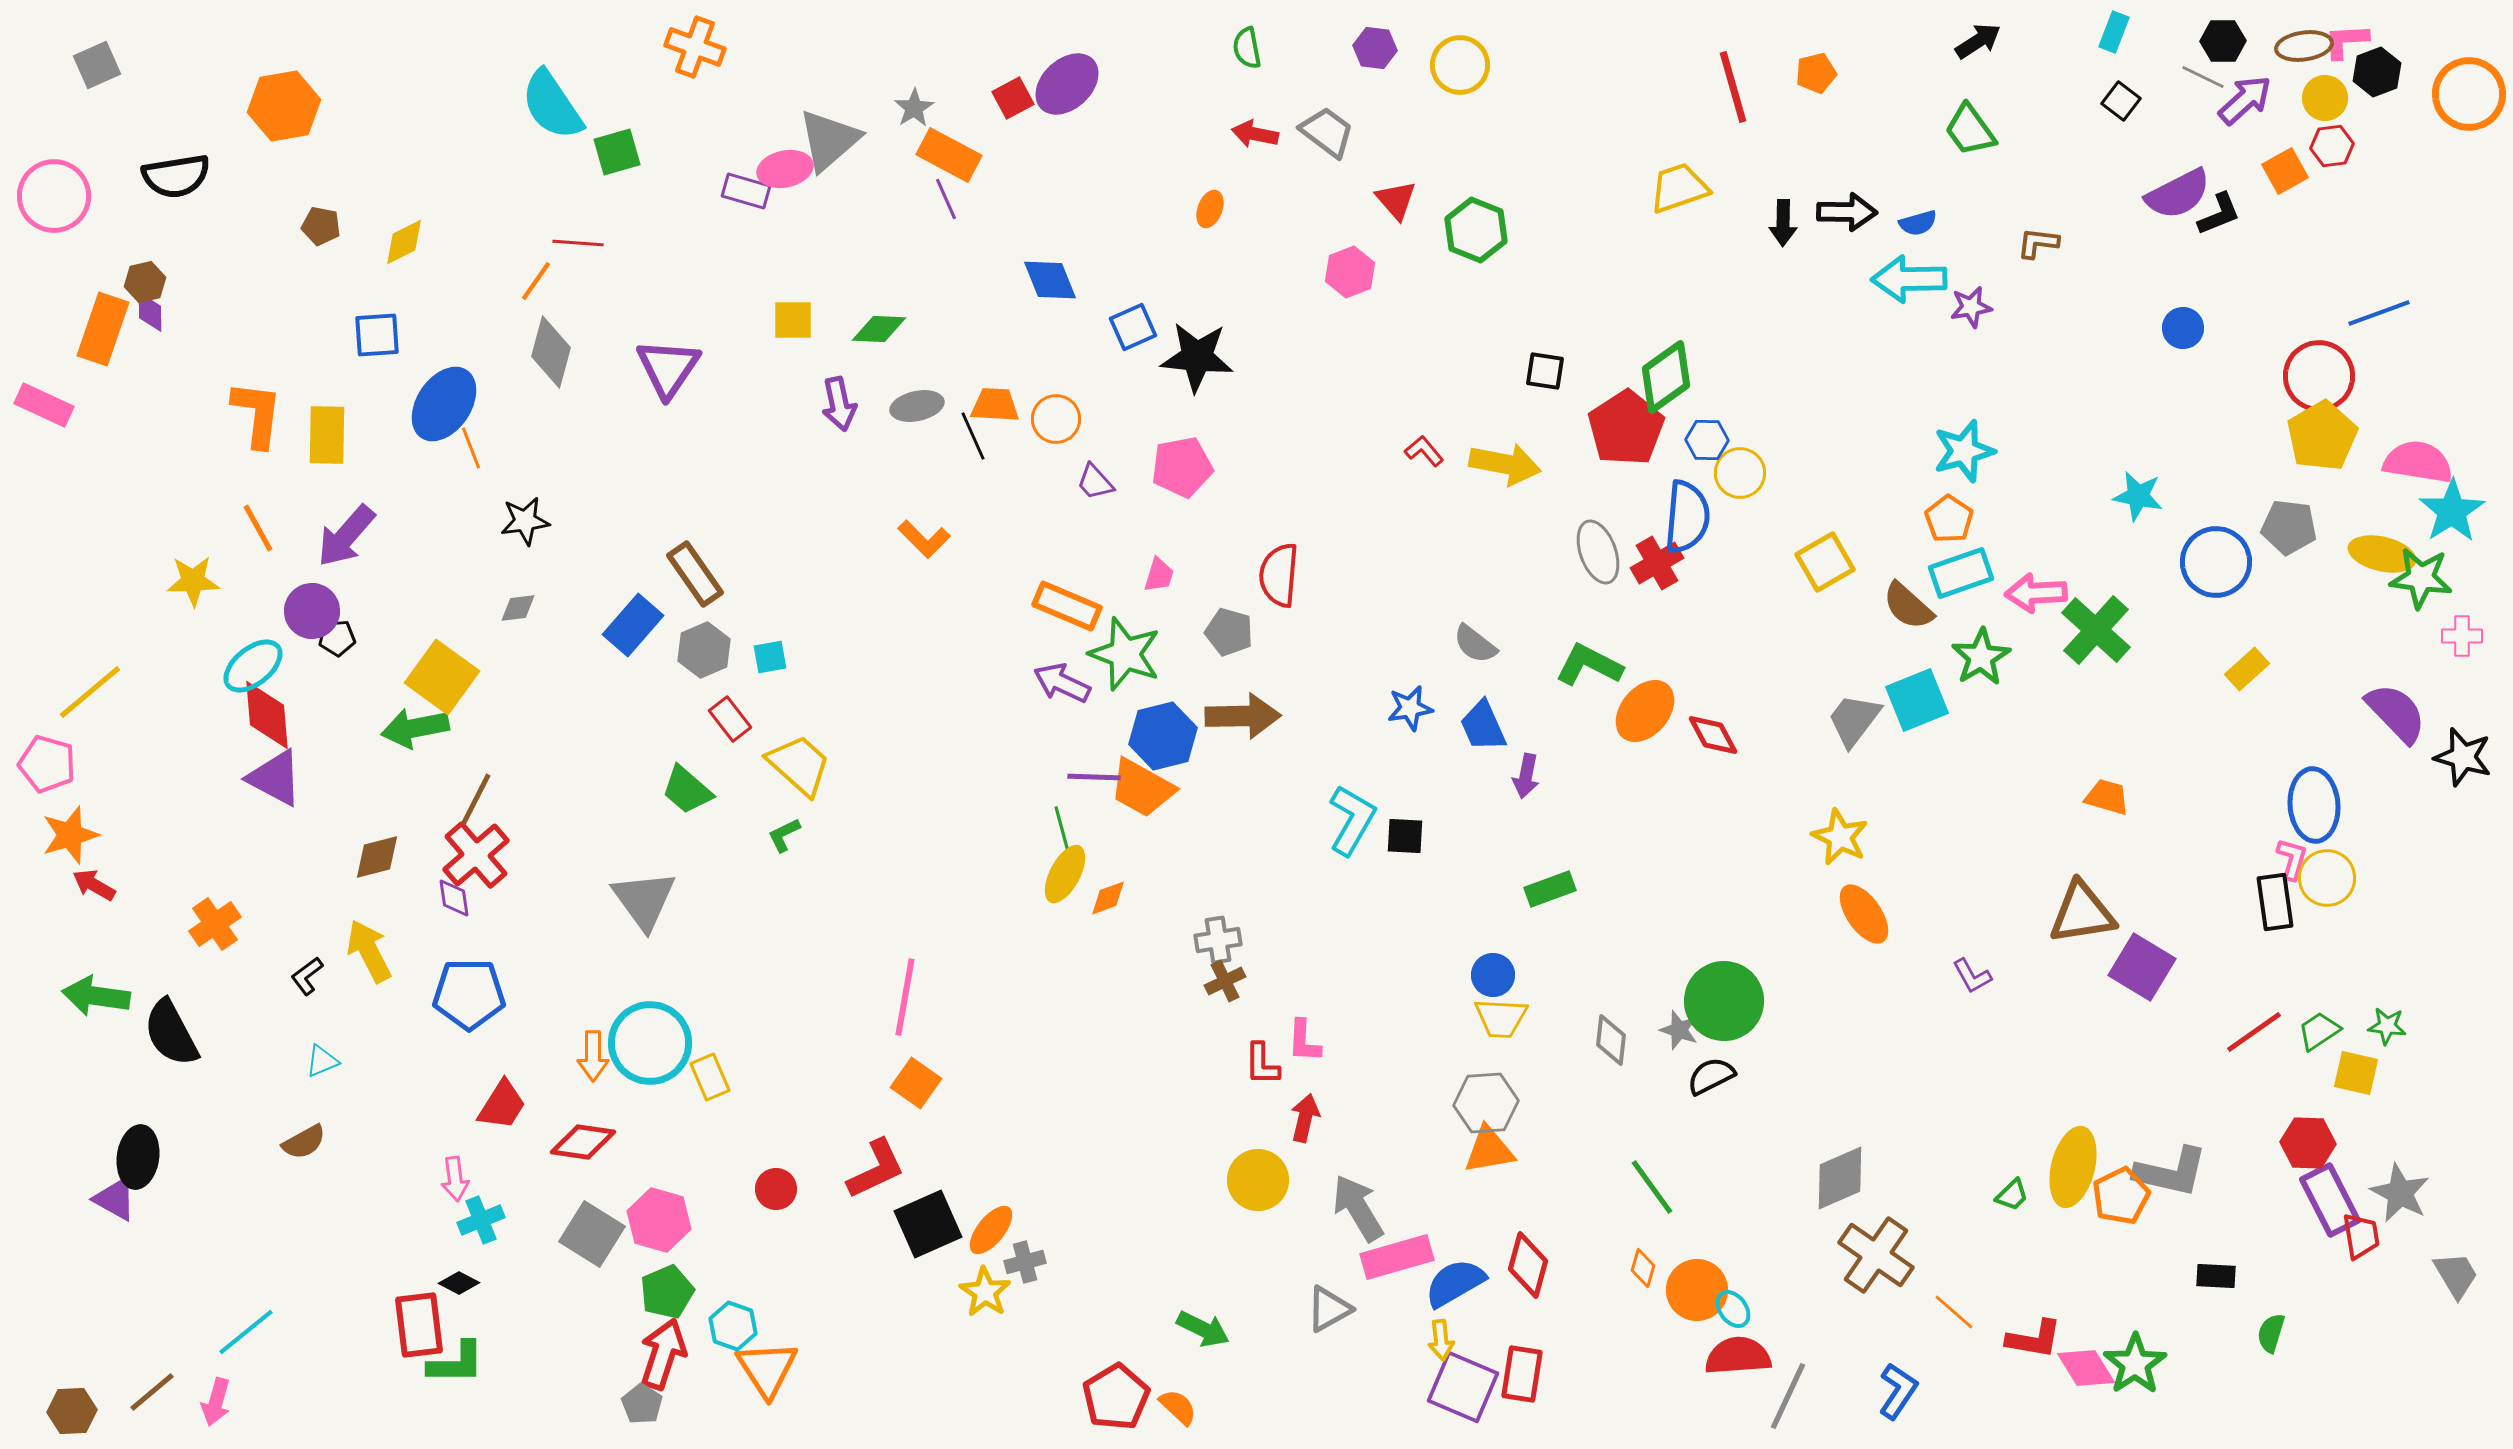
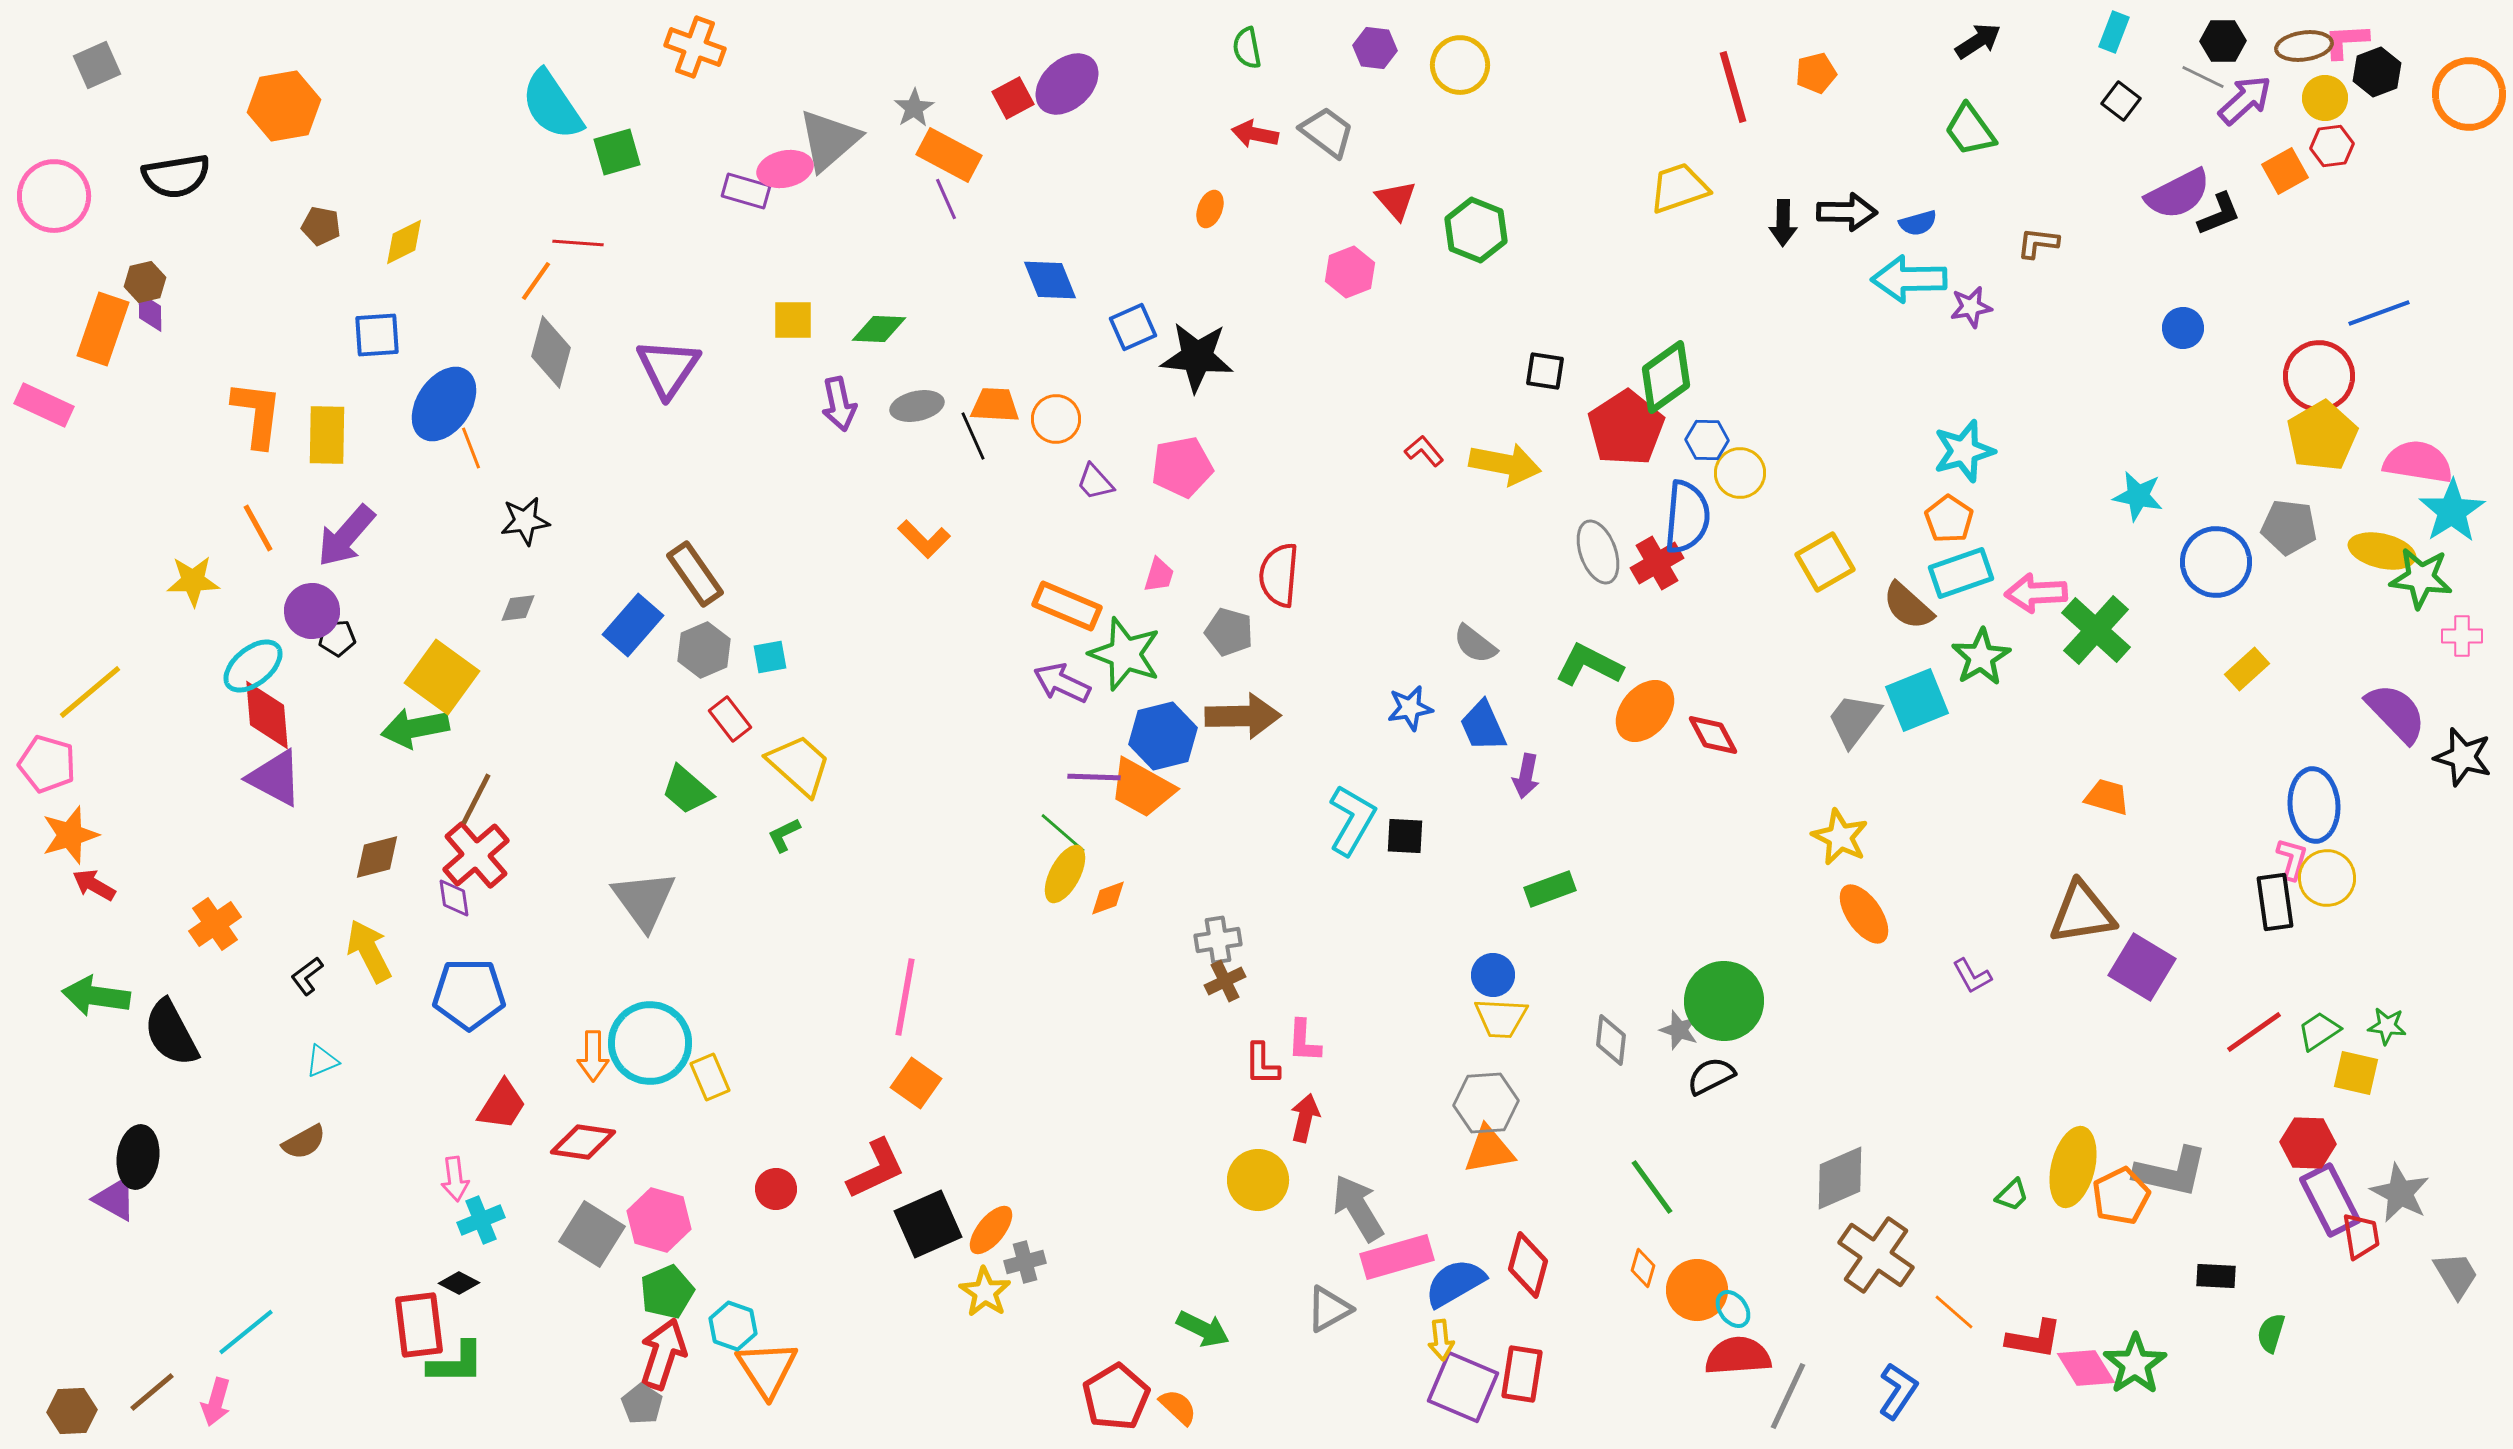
yellow ellipse at (2382, 554): moved 3 px up
green line at (1063, 833): rotated 34 degrees counterclockwise
